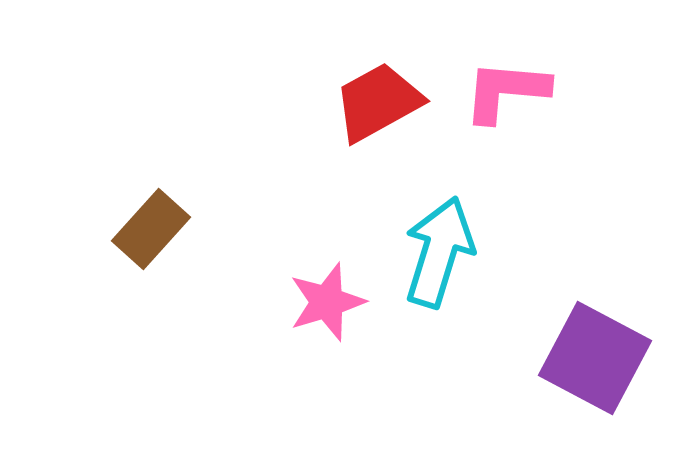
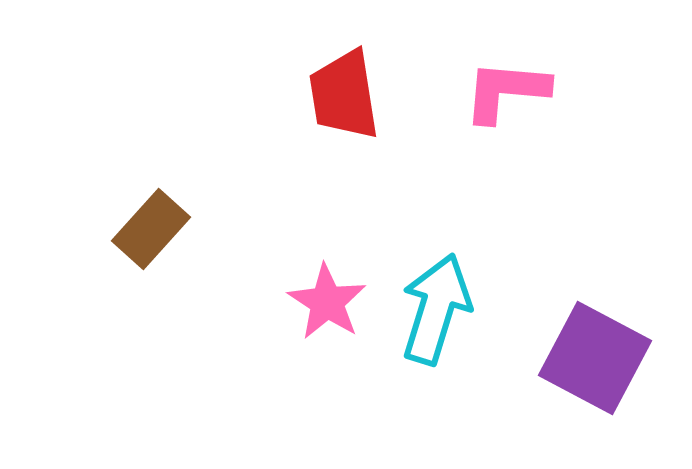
red trapezoid: moved 34 px left, 7 px up; rotated 70 degrees counterclockwise
cyan arrow: moved 3 px left, 57 px down
pink star: rotated 22 degrees counterclockwise
